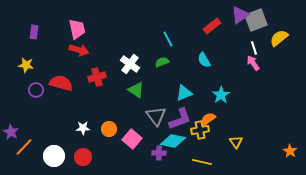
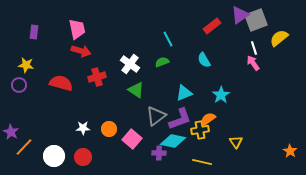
red arrow: moved 2 px right, 1 px down
purple circle: moved 17 px left, 5 px up
gray triangle: rotated 30 degrees clockwise
